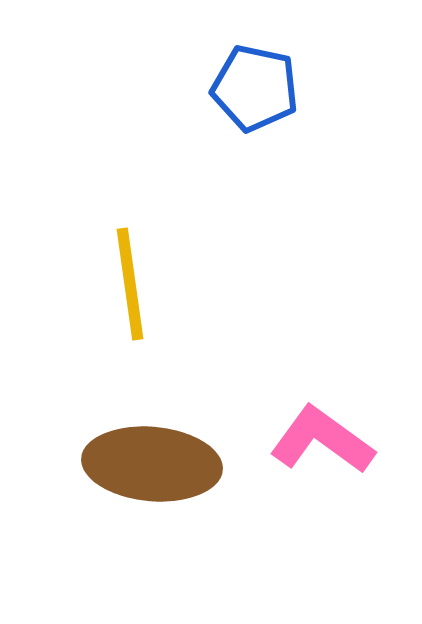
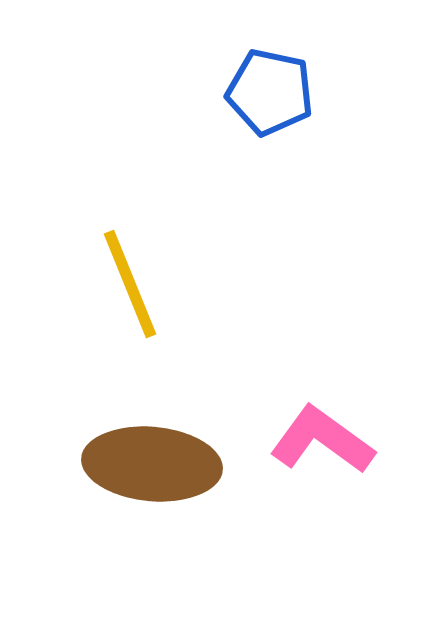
blue pentagon: moved 15 px right, 4 px down
yellow line: rotated 14 degrees counterclockwise
